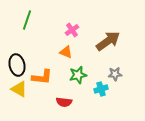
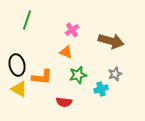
brown arrow: moved 3 px right; rotated 50 degrees clockwise
gray star: rotated 16 degrees counterclockwise
